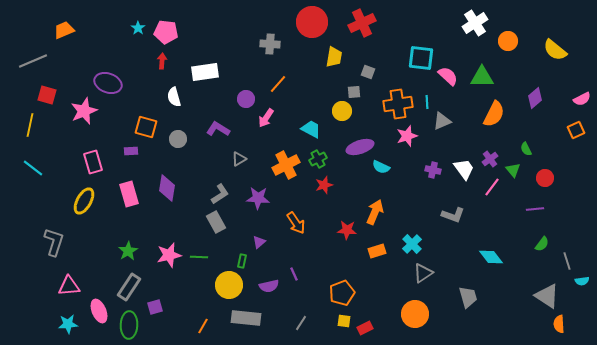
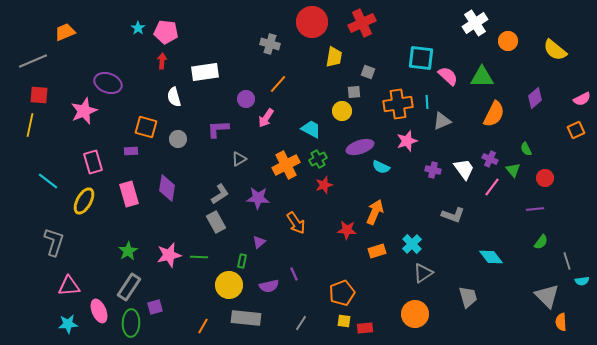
orange trapezoid at (64, 30): moved 1 px right, 2 px down
gray cross at (270, 44): rotated 12 degrees clockwise
red square at (47, 95): moved 8 px left; rotated 12 degrees counterclockwise
purple L-shape at (218, 129): rotated 35 degrees counterclockwise
pink star at (407, 136): moved 5 px down
purple cross at (490, 159): rotated 28 degrees counterclockwise
cyan line at (33, 168): moved 15 px right, 13 px down
green semicircle at (542, 244): moved 1 px left, 2 px up
gray triangle at (547, 296): rotated 12 degrees clockwise
orange semicircle at (559, 324): moved 2 px right, 2 px up
green ellipse at (129, 325): moved 2 px right, 2 px up
red rectangle at (365, 328): rotated 21 degrees clockwise
